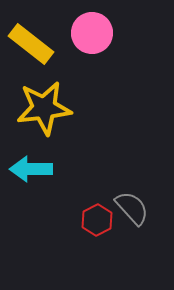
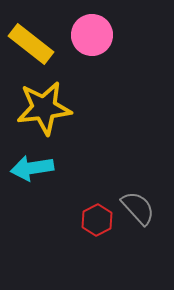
pink circle: moved 2 px down
cyan arrow: moved 1 px right, 1 px up; rotated 9 degrees counterclockwise
gray semicircle: moved 6 px right
